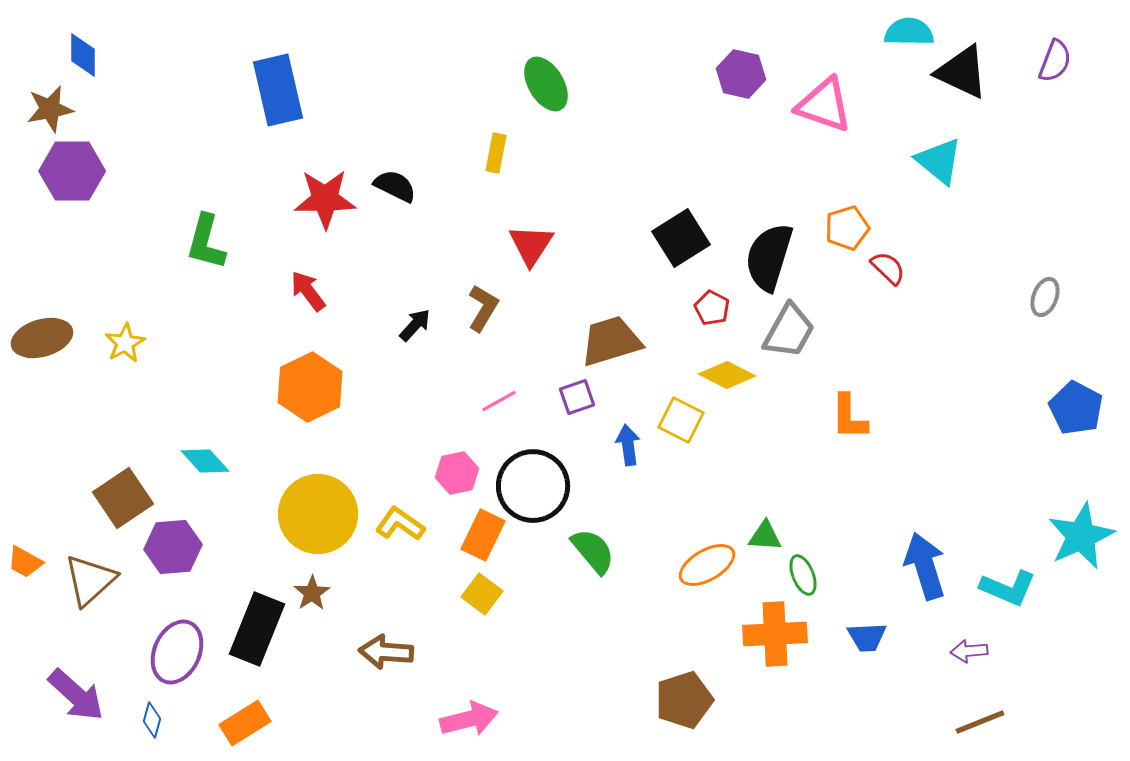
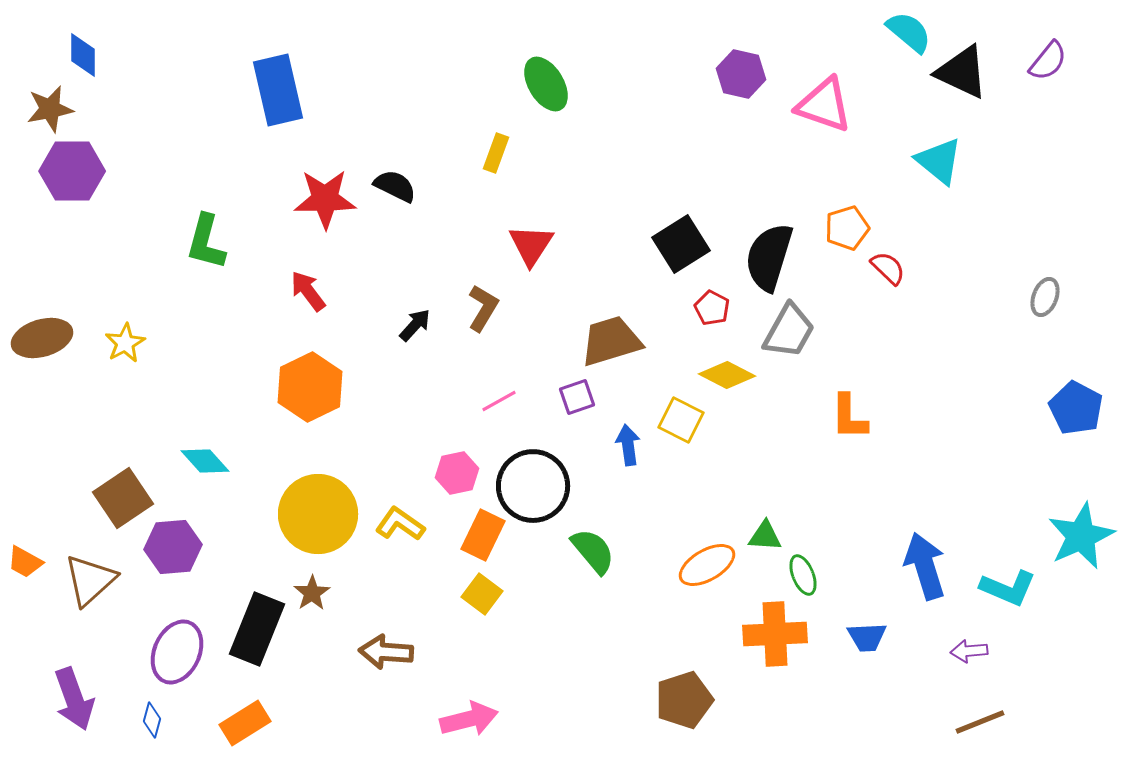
cyan semicircle at (909, 32): rotated 39 degrees clockwise
purple semicircle at (1055, 61): moved 7 px left; rotated 18 degrees clockwise
yellow rectangle at (496, 153): rotated 9 degrees clockwise
black square at (681, 238): moved 6 px down
purple arrow at (76, 695): moved 2 px left, 4 px down; rotated 28 degrees clockwise
